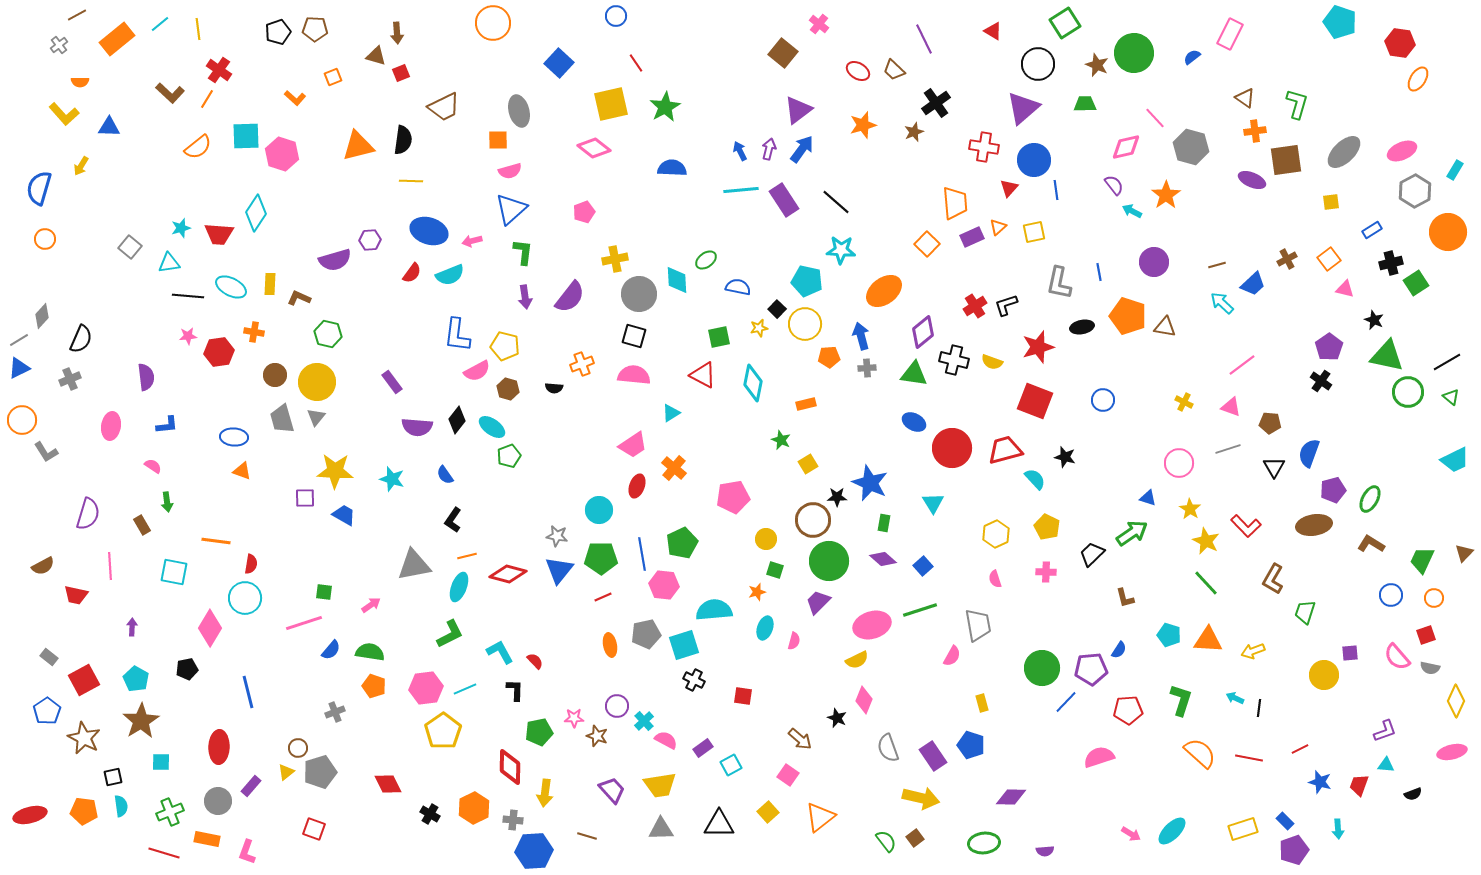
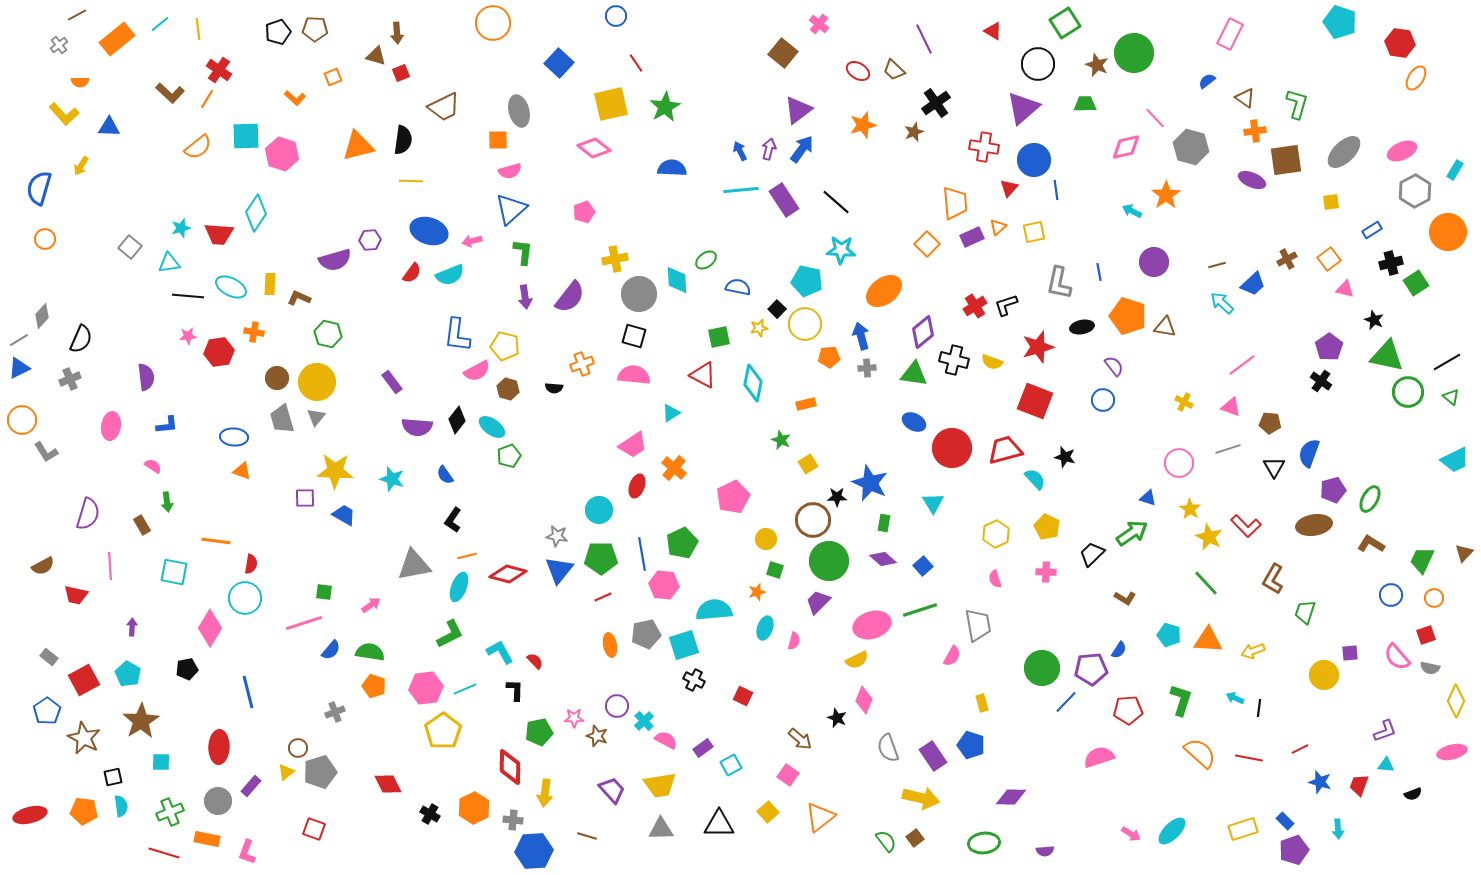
blue semicircle at (1192, 57): moved 15 px right, 24 px down
orange ellipse at (1418, 79): moved 2 px left, 1 px up
purple semicircle at (1114, 185): moved 181 px down
brown circle at (275, 375): moved 2 px right, 3 px down
pink pentagon at (733, 497): rotated 16 degrees counterclockwise
yellow star at (1206, 541): moved 3 px right, 4 px up
brown L-shape at (1125, 598): rotated 45 degrees counterclockwise
cyan pentagon at (136, 679): moved 8 px left, 5 px up
red square at (743, 696): rotated 18 degrees clockwise
